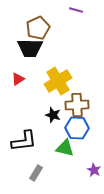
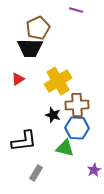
purple star: rotated 16 degrees clockwise
